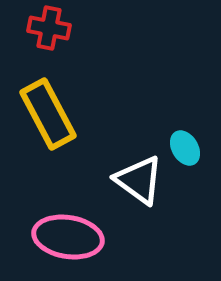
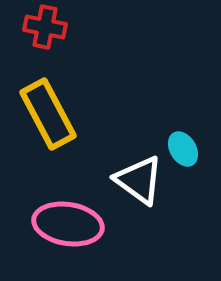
red cross: moved 4 px left, 1 px up
cyan ellipse: moved 2 px left, 1 px down
pink ellipse: moved 13 px up
